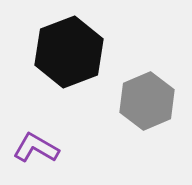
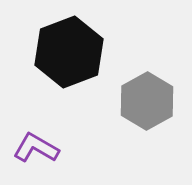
gray hexagon: rotated 6 degrees counterclockwise
